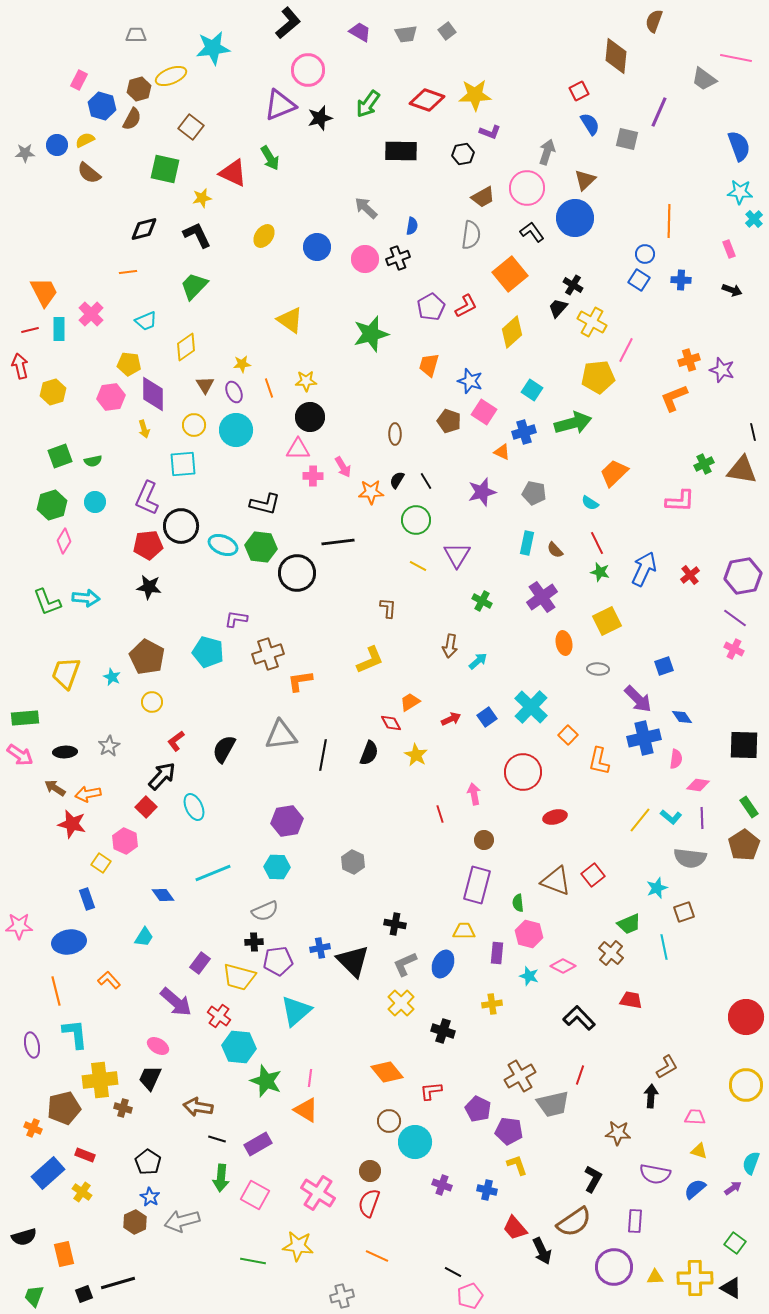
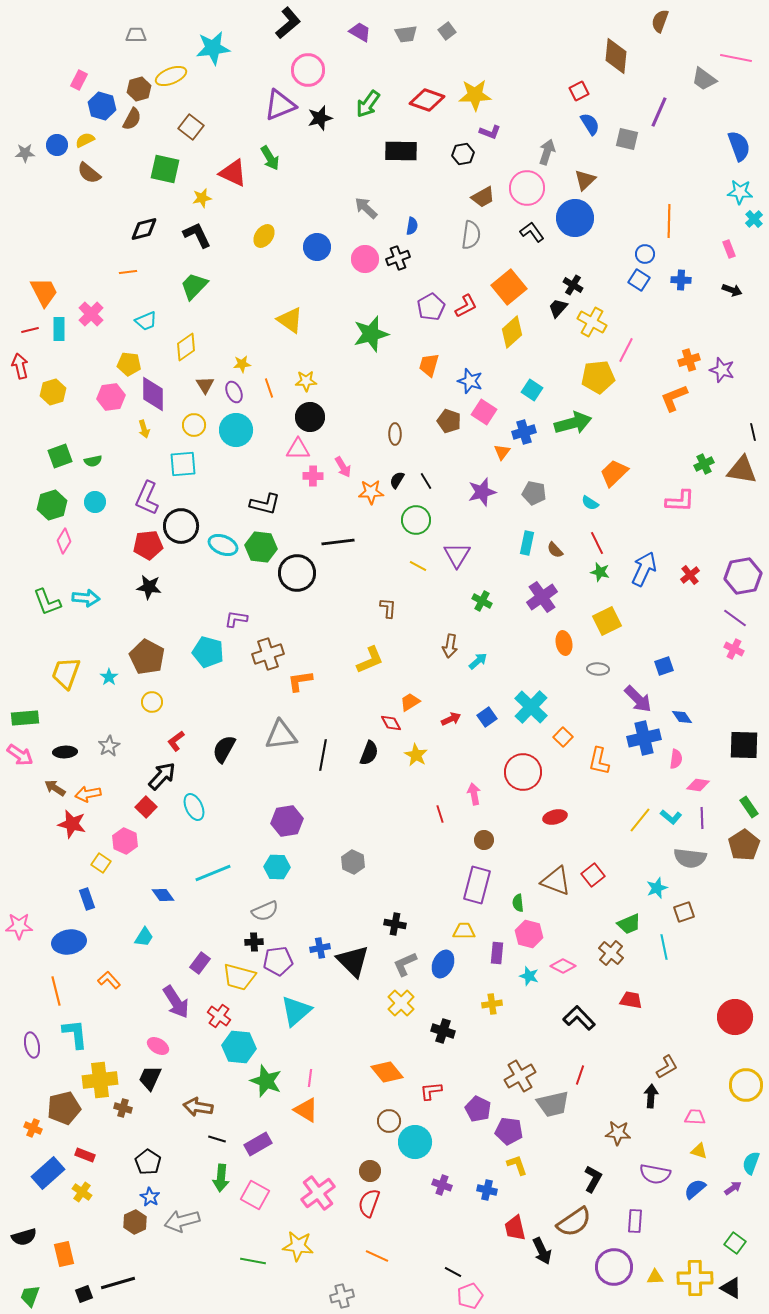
brown semicircle at (654, 21): moved 6 px right
orange square at (510, 274): moved 1 px left, 13 px down
orange triangle at (502, 452): rotated 42 degrees clockwise
cyan star at (112, 677): moved 3 px left; rotated 12 degrees clockwise
orange square at (568, 735): moved 5 px left, 2 px down
purple arrow at (176, 1002): rotated 16 degrees clockwise
red circle at (746, 1017): moved 11 px left
pink cross at (318, 1193): rotated 20 degrees clockwise
red trapezoid at (515, 1228): rotated 28 degrees clockwise
green trapezoid at (34, 1296): moved 4 px left
